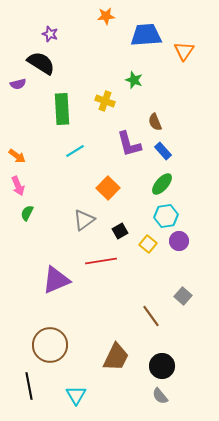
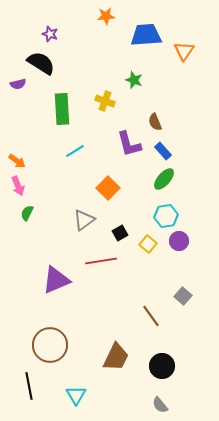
orange arrow: moved 5 px down
green ellipse: moved 2 px right, 5 px up
black square: moved 2 px down
gray semicircle: moved 9 px down
